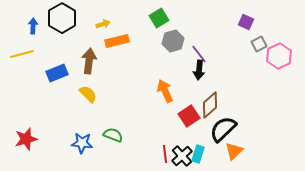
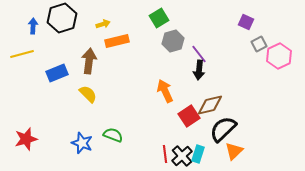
black hexagon: rotated 12 degrees clockwise
brown diamond: rotated 28 degrees clockwise
blue star: rotated 15 degrees clockwise
